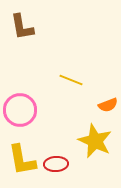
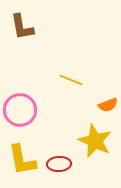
red ellipse: moved 3 px right
